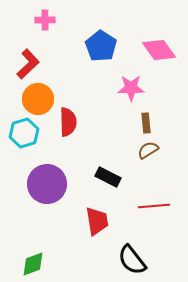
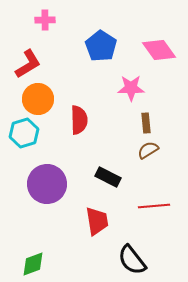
red L-shape: rotated 12 degrees clockwise
red semicircle: moved 11 px right, 2 px up
